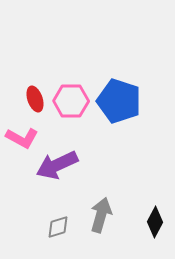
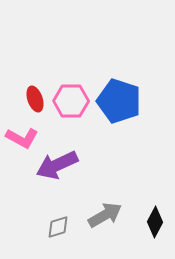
gray arrow: moved 4 px right; rotated 44 degrees clockwise
